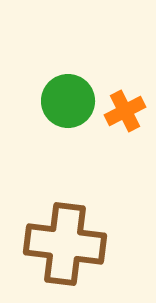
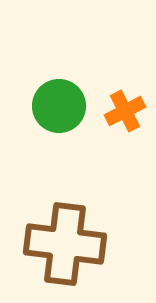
green circle: moved 9 px left, 5 px down
